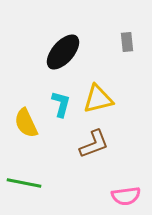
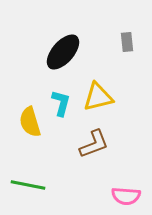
yellow triangle: moved 2 px up
cyan L-shape: moved 1 px up
yellow semicircle: moved 4 px right, 1 px up; rotated 8 degrees clockwise
green line: moved 4 px right, 2 px down
pink semicircle: rotated 12 degrees clockwise
